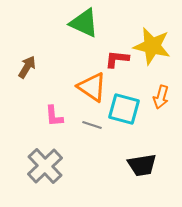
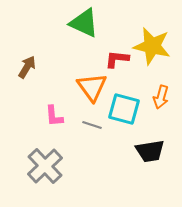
orange triangle: rotated 20 degrees clockwise
black trapezoid: moved 8 px right, 14 px up
